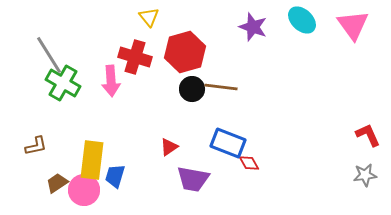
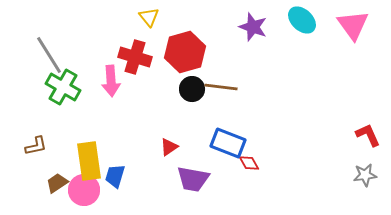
green cross: moved 4 px down
yellow rectangle: moved 3 px left, 1 px down; rotated 15 degrees counterclockwise
